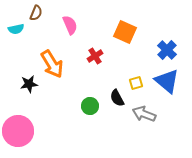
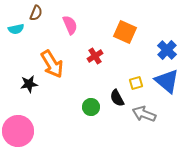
green circle: moved 1 px right, 1 px down
